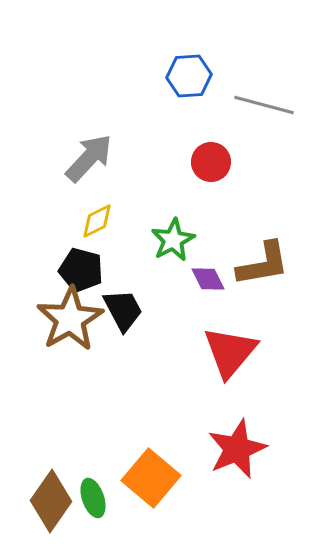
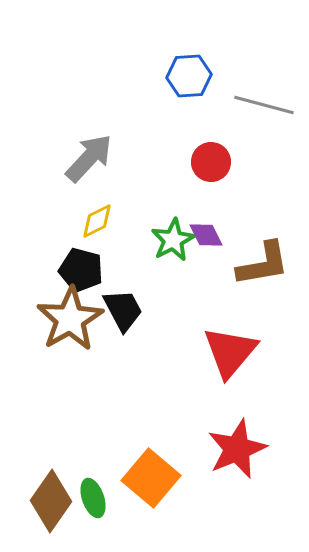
purple diamond: moved 2 px left, 44 px up
